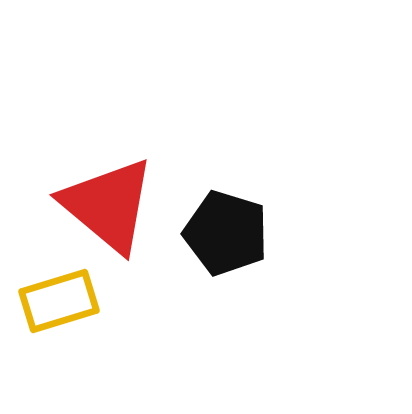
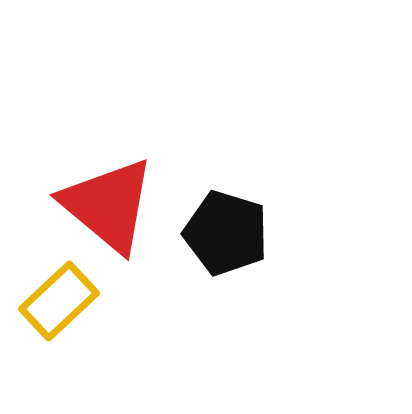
yellow rectangle: rotated 26 degrees counterclockwise
